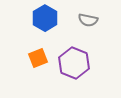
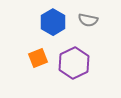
blue hexagon: moved 8 px right, 4 px down
purple hexagon: rotated 12 degrees clockwise
